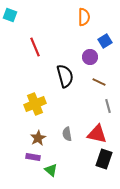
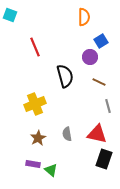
blue square: moved 4 px left
purple rectangle: moved 7 px down
